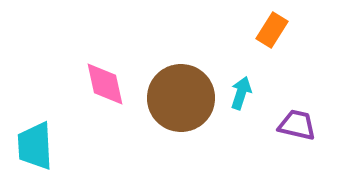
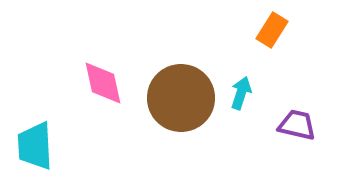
pink diamond: moved 2 px left, 1 px up
